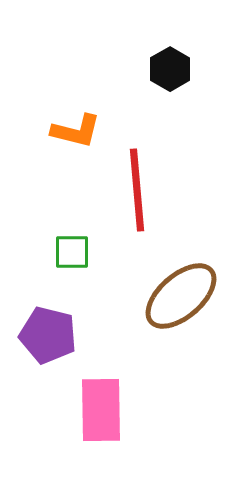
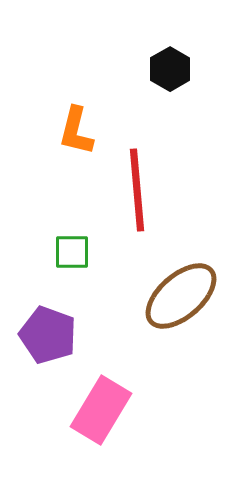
orange L-shape: rotated 90 degrees clockwise
purple pentagon: rotated 6 degrees clockwise
pink rectangle: rotated 32 degrees clockwise
